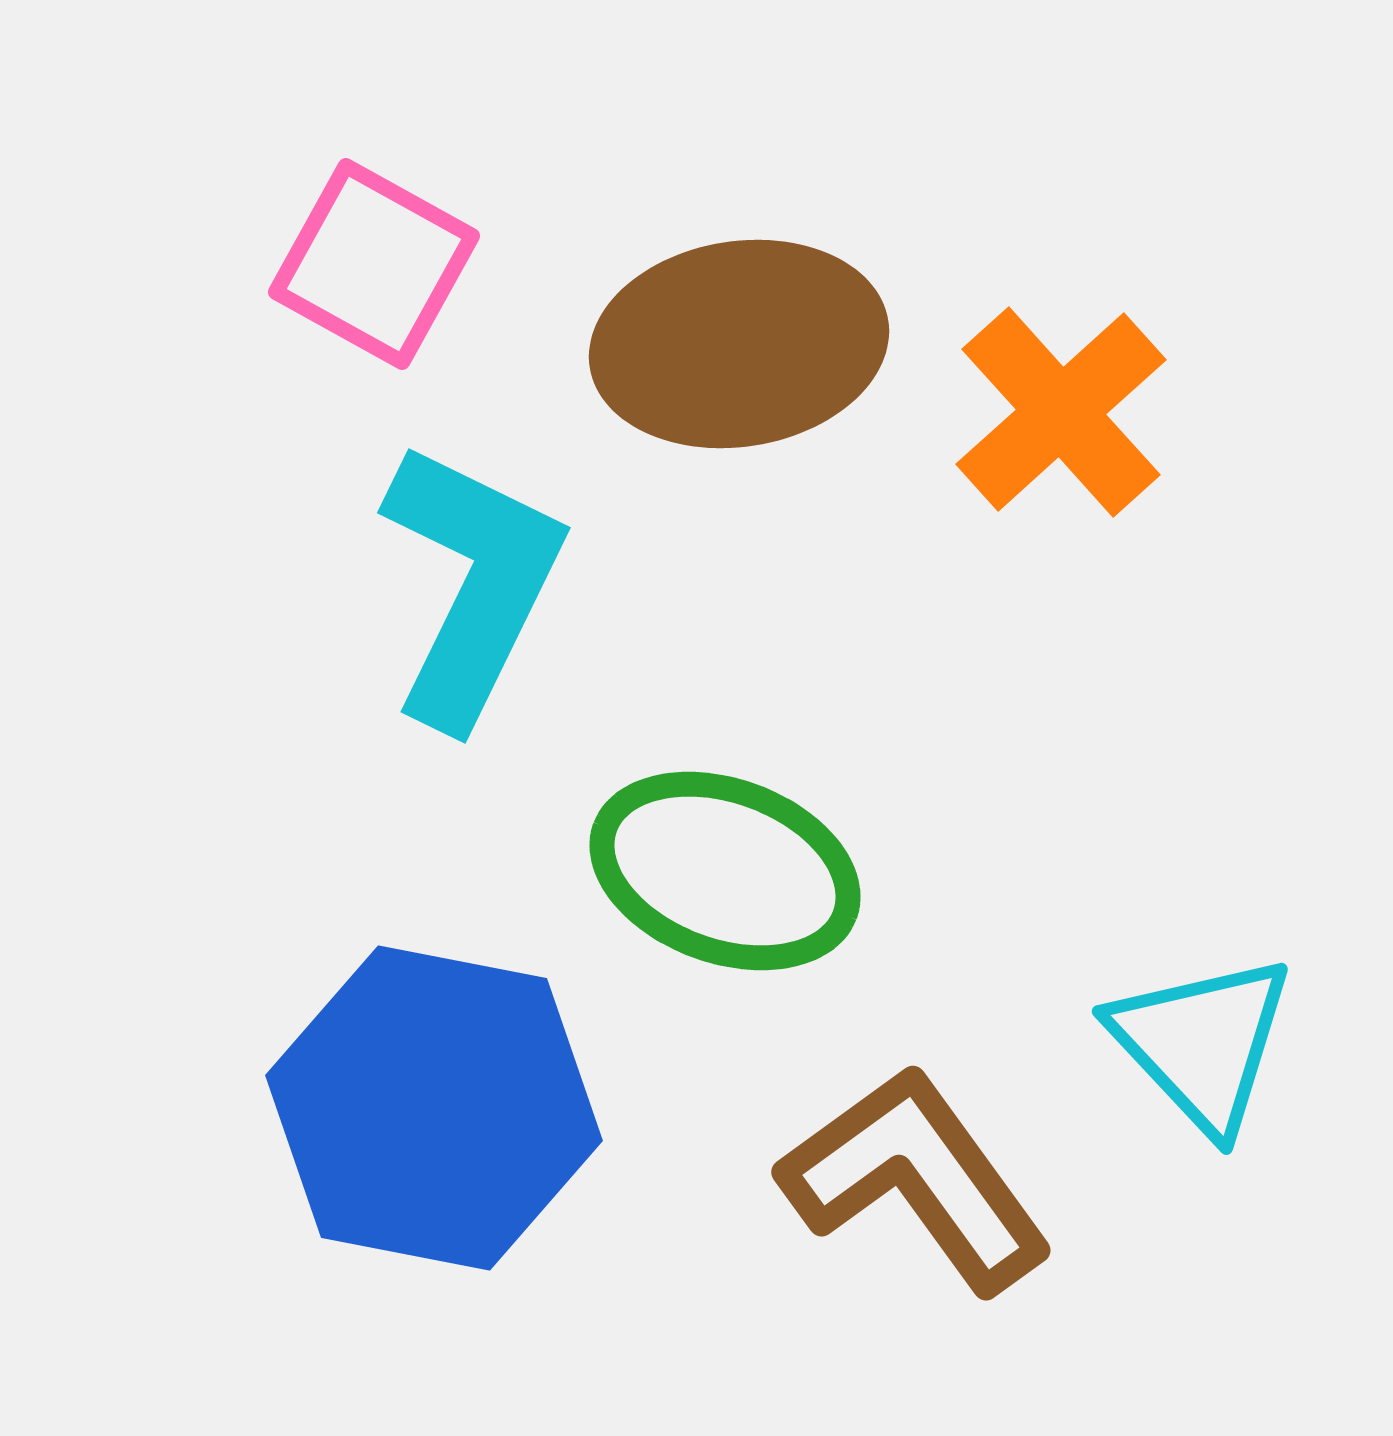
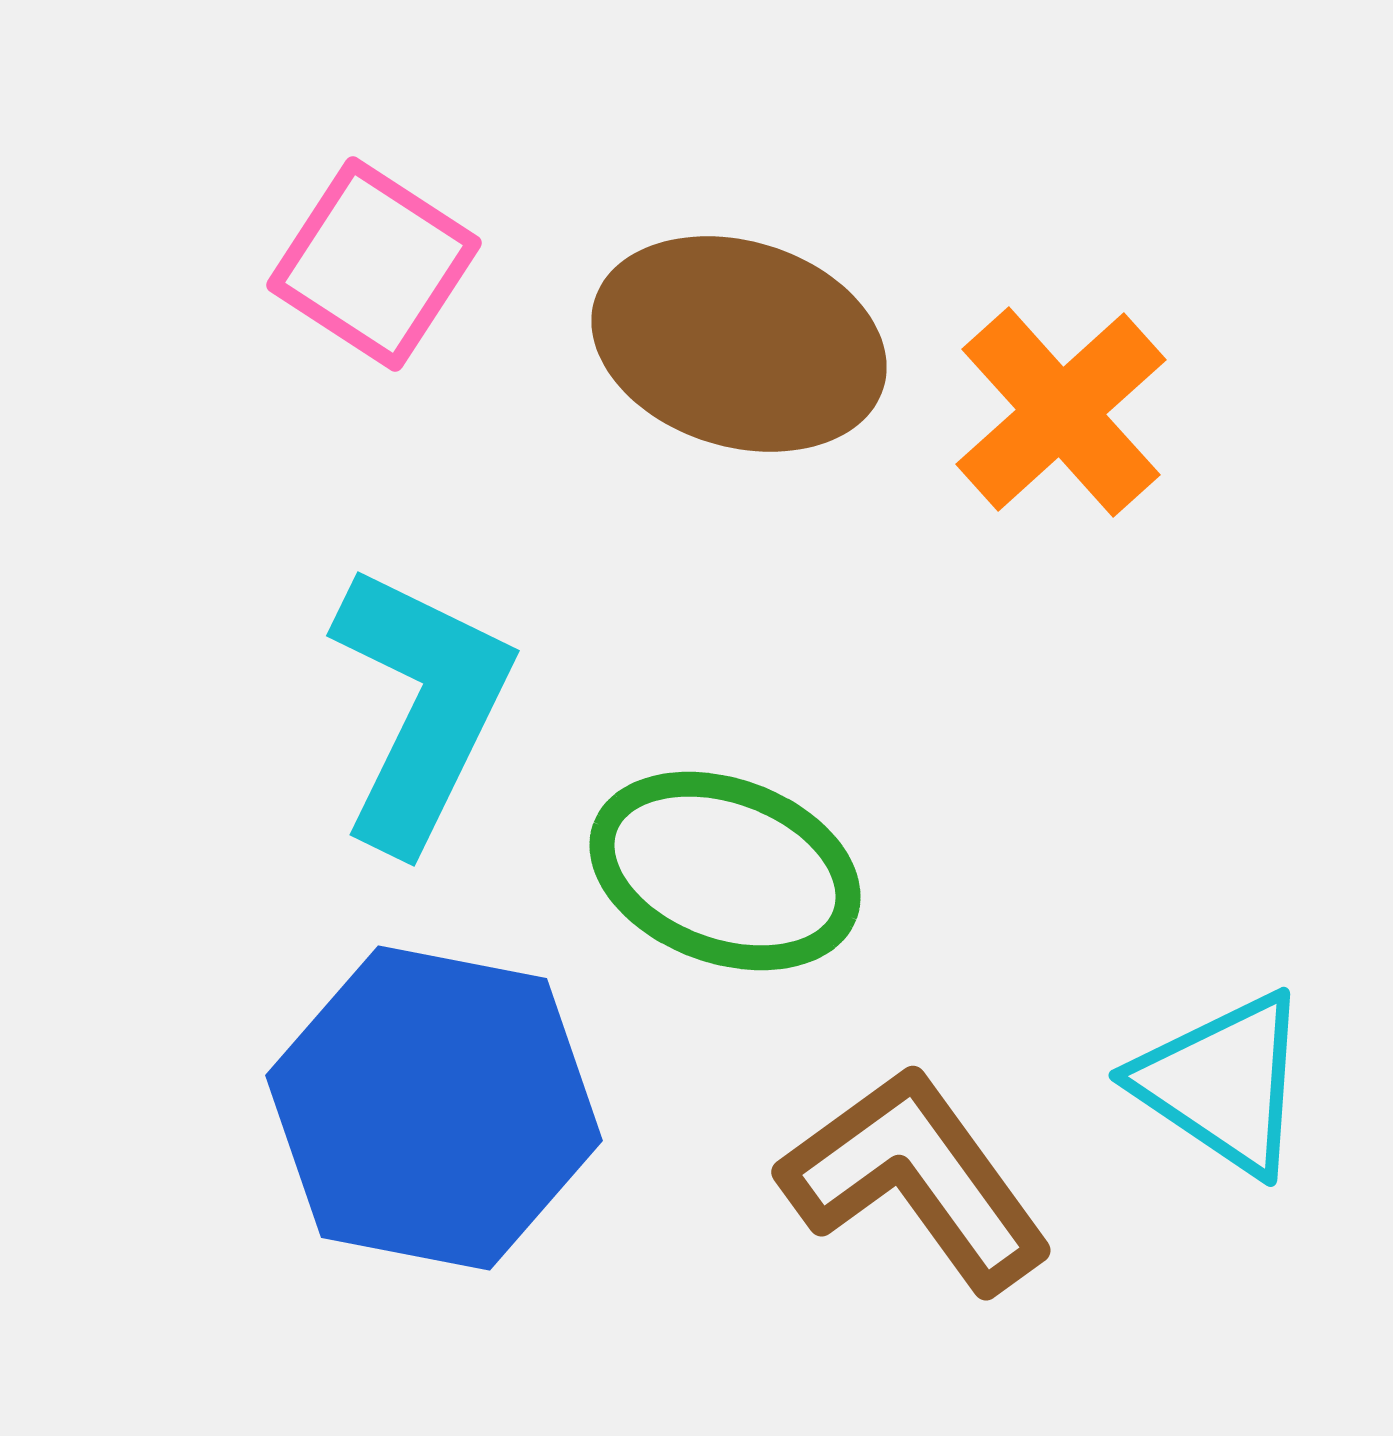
pink square: rotated 4 degrees clockwise
brown ellipse: rotated 26 degrees clockwise
cyan L-shape: moved 51 px left, 123 px down
cyan triangle: moved 21 px right, 40 px down; rotated 13 degrees counterclockwise
